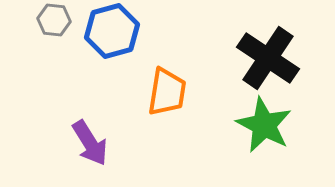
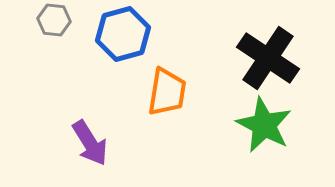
blue hexagon: moved 11 px right, 3 px down
